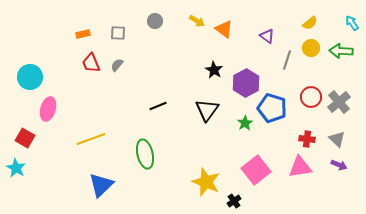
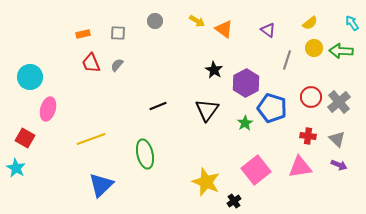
purple triangle: moved 1 px right, 6 px up
yellow circle: moved 3 px right
red cross: moved 1 px right, 3 px up
